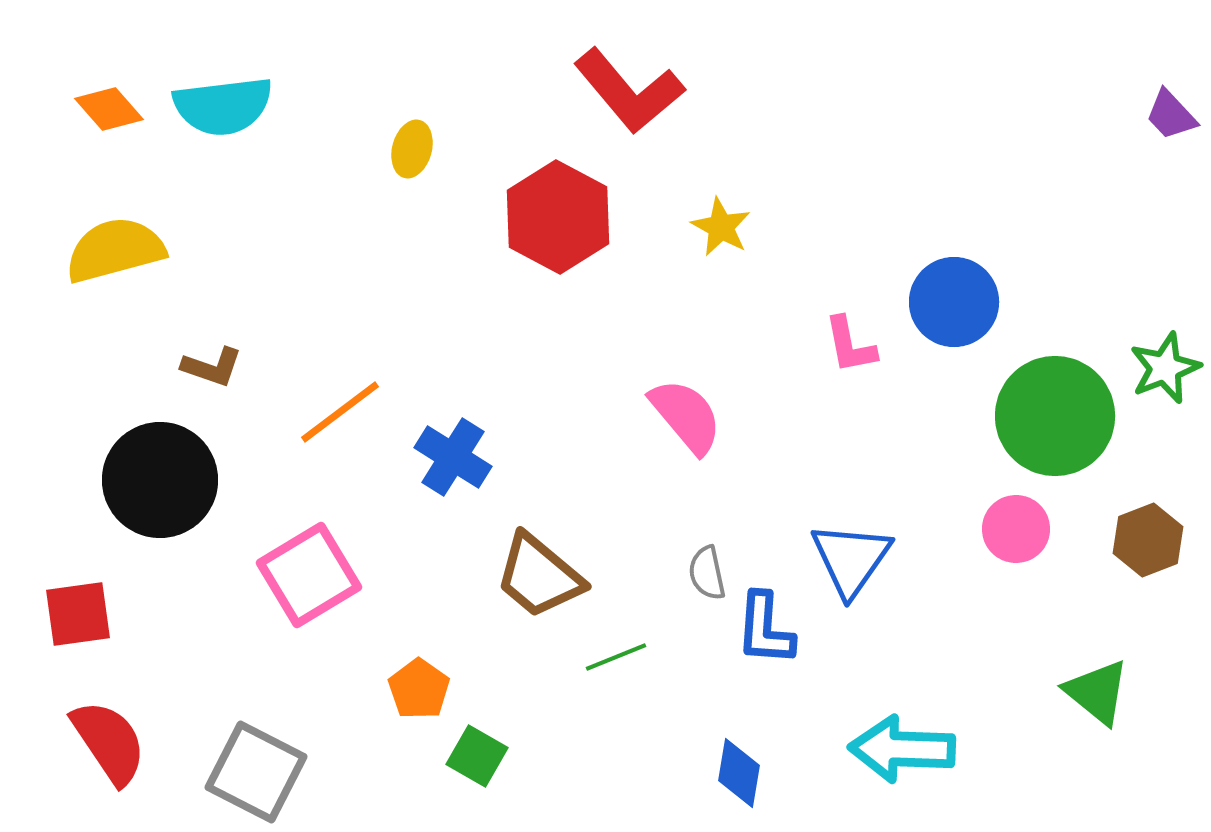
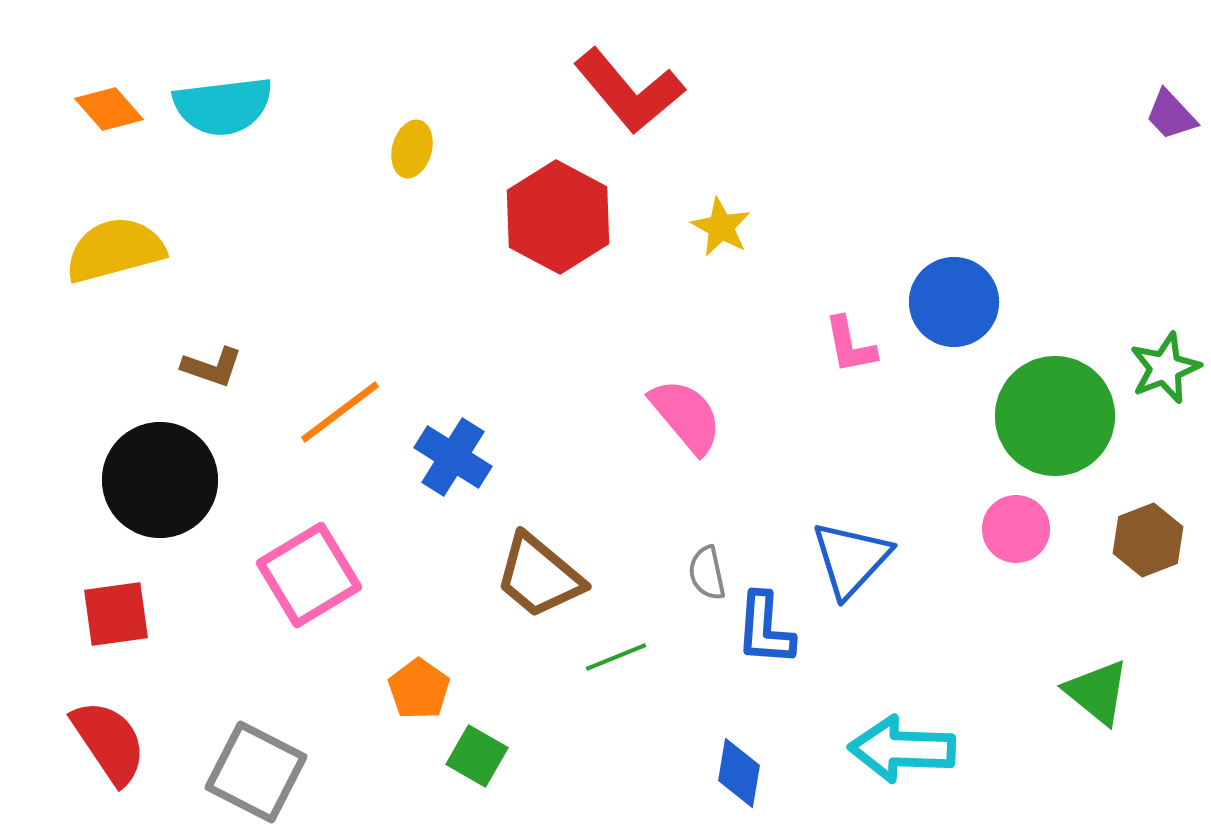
blue triangle: rotated 8 degrees clockwise
red square: moved 38 px right
